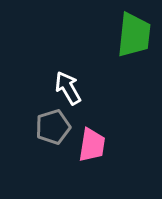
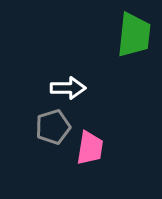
white arrow: rotated 120 degrees clockwise
pink trapezoid: moved 2 px left, 3 px down
